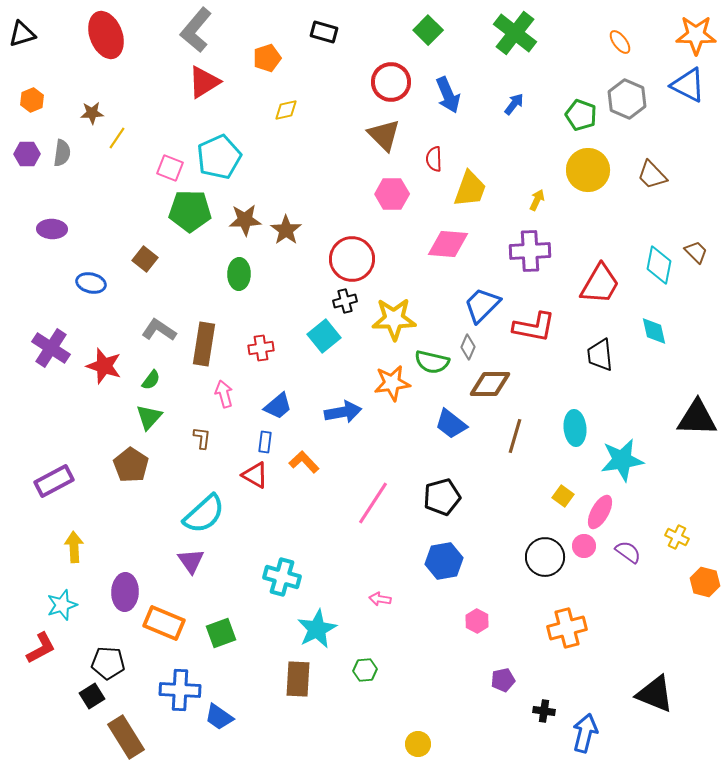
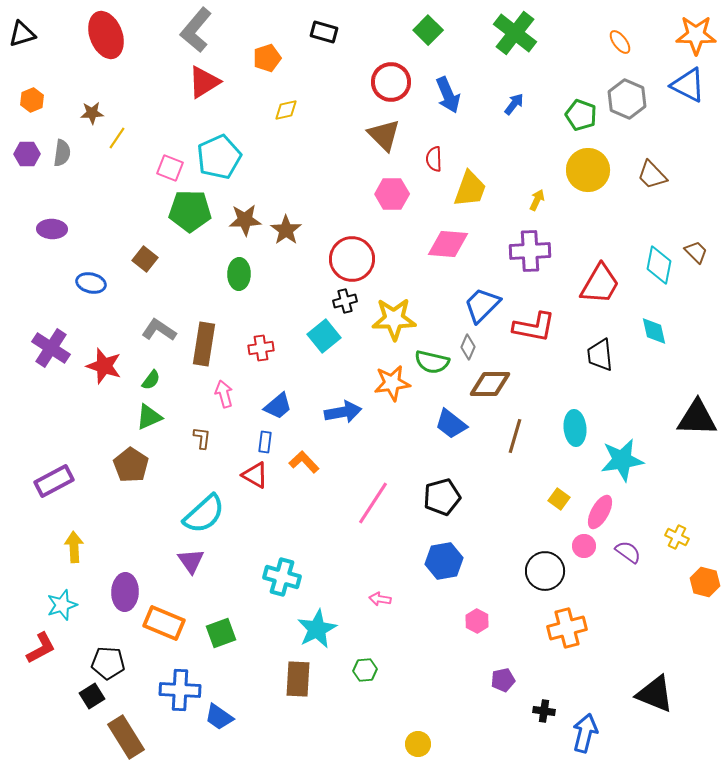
green triangle at (149, 417): rotated 24 degrees clockwise
yellow square at (563, 496): moved 4 px left, 3 px down
black circle at (545, 557): moved 14 px down
